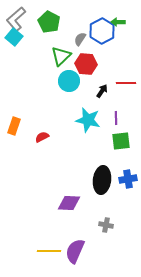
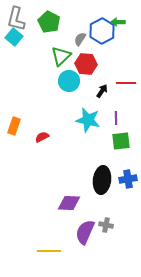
gray L-shape: rotated 35 degrees counterclockwise
purple semicircle: moved 10 px right, 19 px up
